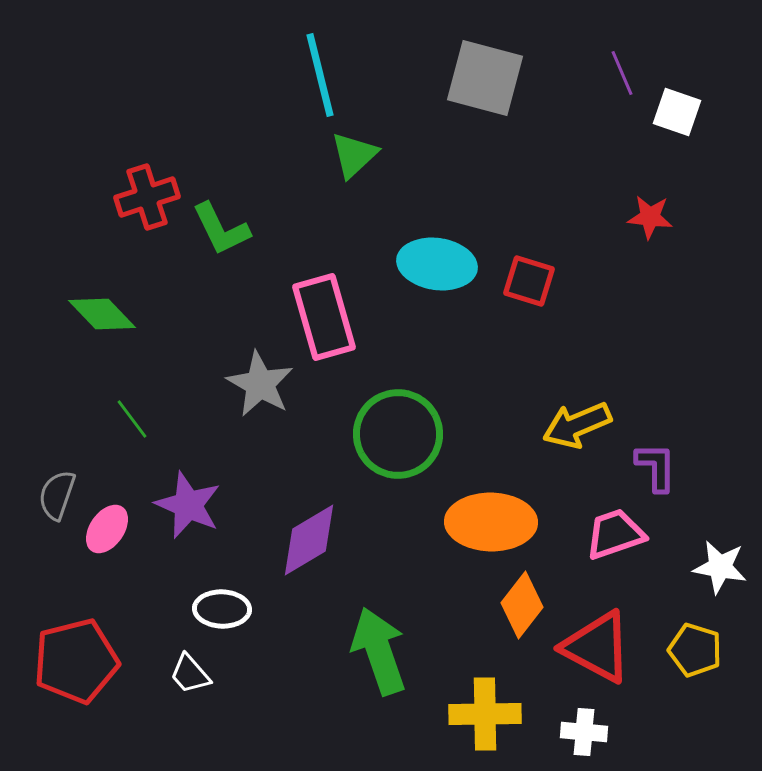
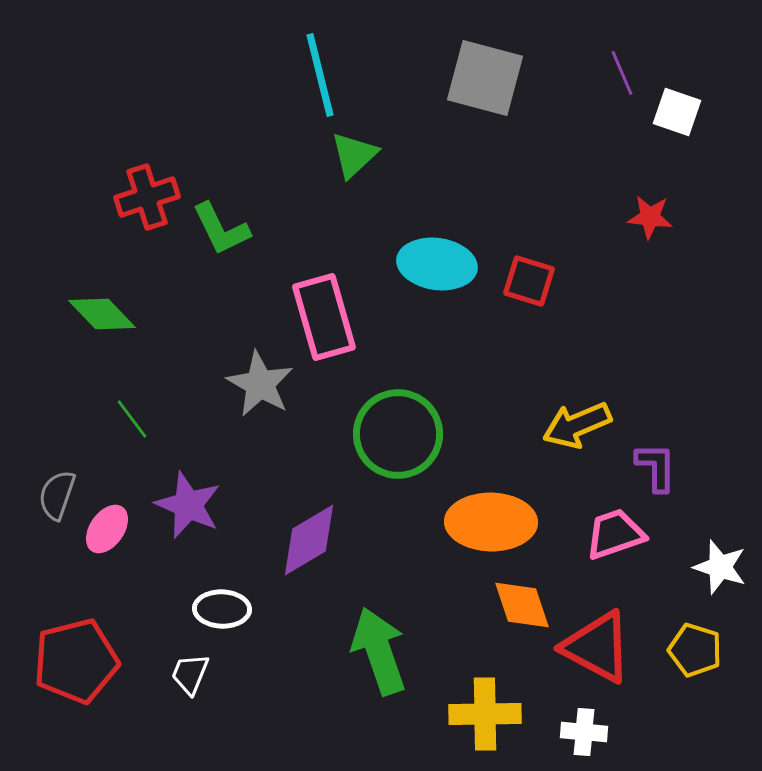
white star: rotated 8 degrees clockwise
orange diamond: rotated 56 degrees counterclockwise
white trapezoid: rotated 63 degrees clockwise
